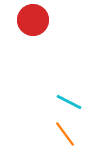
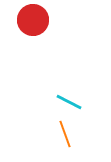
orange line: rotated 16 degrees clockwise
